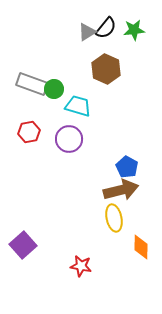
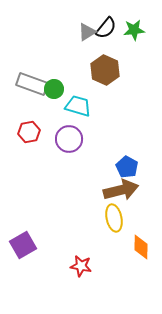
brown hexagon: moved 1 px left, 1 px down
purple square: rotated 12 degrees clockwise
